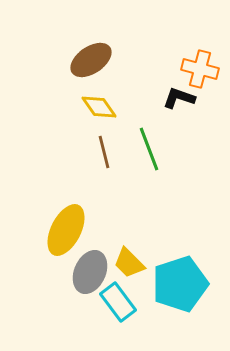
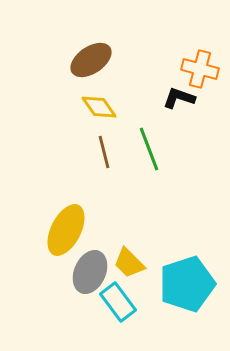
cyan pentagon: moved 7 px right
